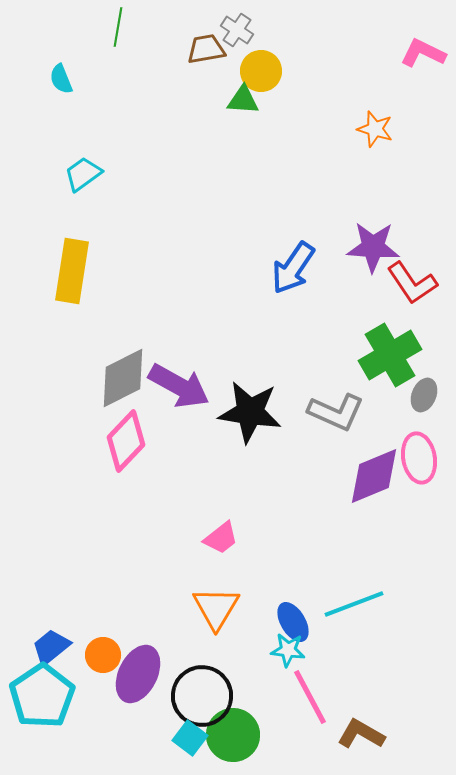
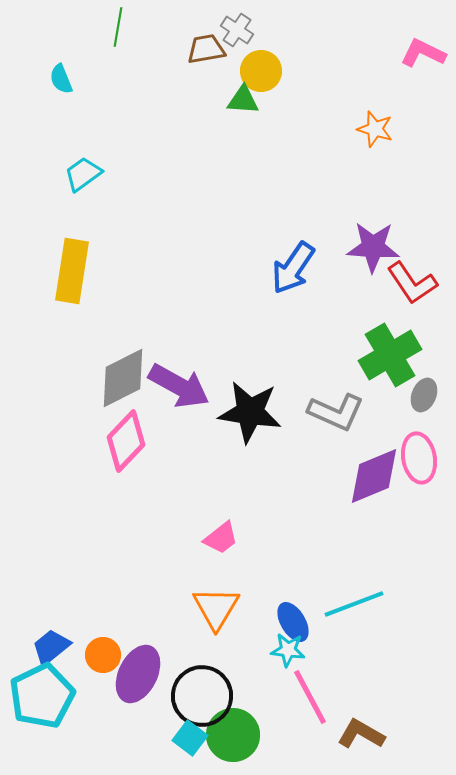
cyan pentagon: rotated 8 degrees clockwise
